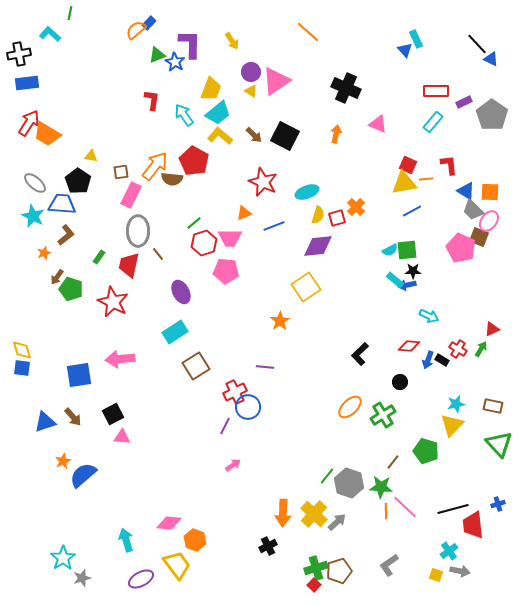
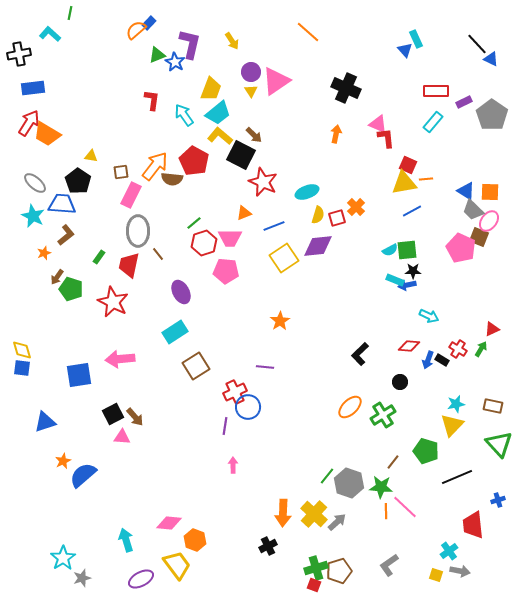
purple L-shape at (190, 44): rotated 12 degrees clockwise
blue rectangle at (27, 83): moved 6 px right, 5 px down
yellow triangle at (251, 91): rotated 24 degrees clockwise
black square at (285, 136): moved 44 px left, 19 px down
red L-shape at (449, 165): moved 63 px left, 27 px up
cyan rectangle at (395, 280): rotated 18 degrees counterclockwise
yellow square at (306, 287): moved 22 px left, 29 px up
brown arrow at (73, 417): moved 62 px right
purple line at (225, 426): rotated 18 degrees counterclockwise
pink arrow at (233, 465): rotated 56 degrees counterclockwise
blue cross at (498, 504): moved 4 px up
black line at (453, 509): moved 4 px right, 32 px up; rotated 8 degrees counterclockwise
red square at (314, 585): rotated 24 degrees counterclockwise
